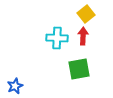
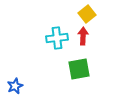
yellow square: moved 1 px right
cyan cross: rotated 10 degrees counterclockwise
